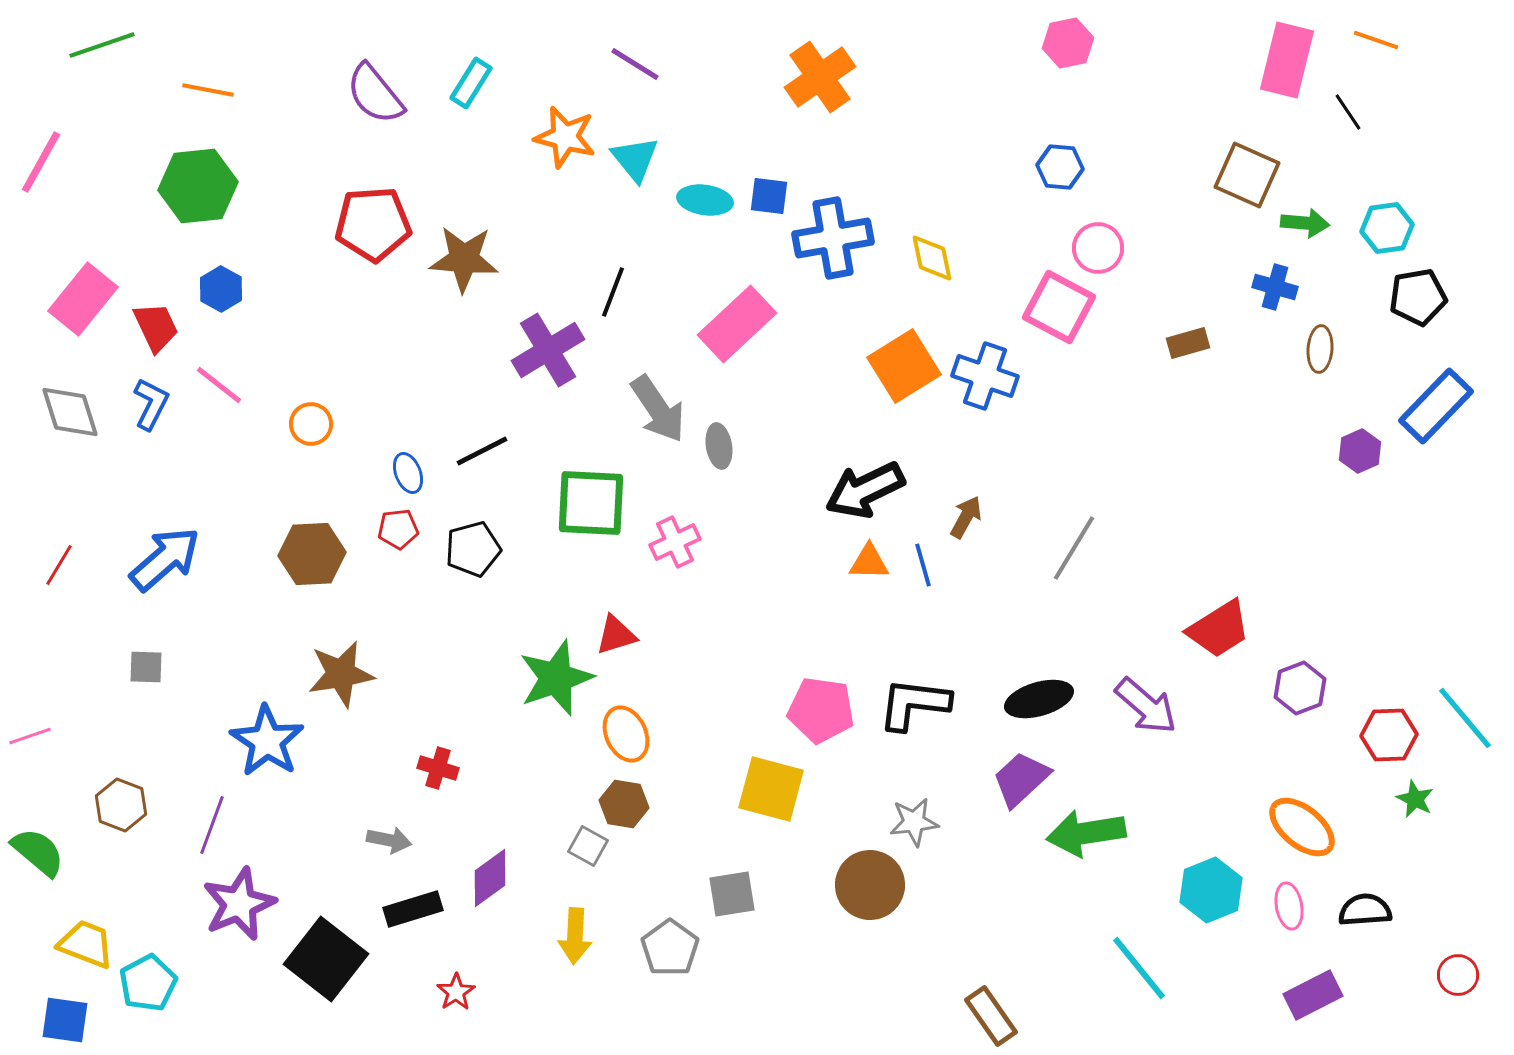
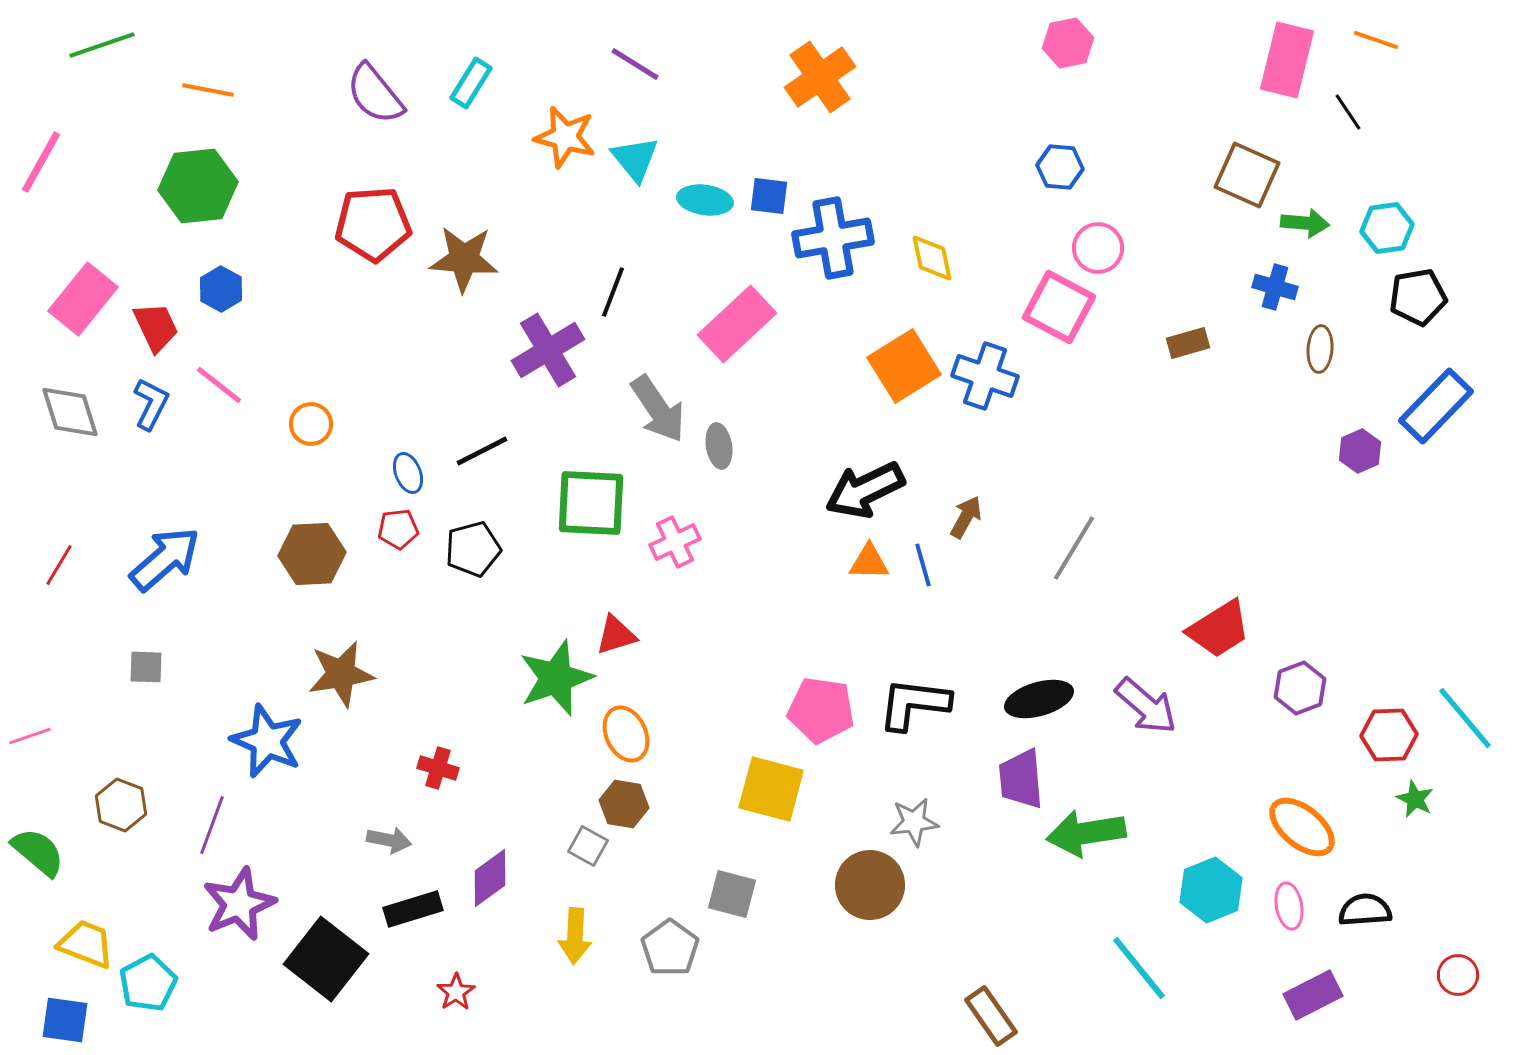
blue star at (267, 741): rotated 10 degrees counterclockwise
purple trapezoid at (1021, 779): rotated 52 degrees counterclockwise
gray square at (732, 894): rotated 24 degrees clockwise
